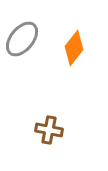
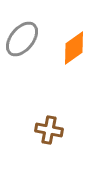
orange diamond: rotated 16 degrees clockwise
